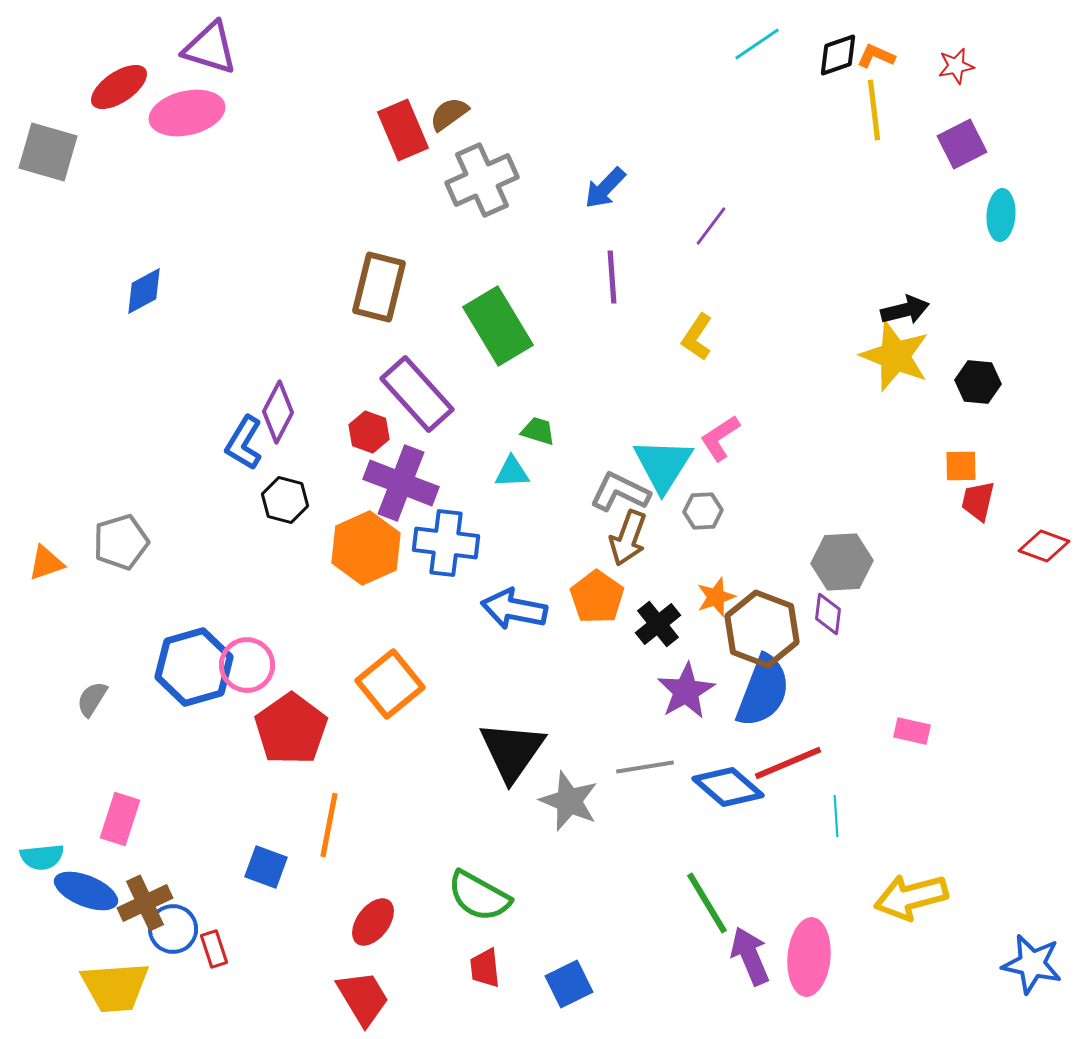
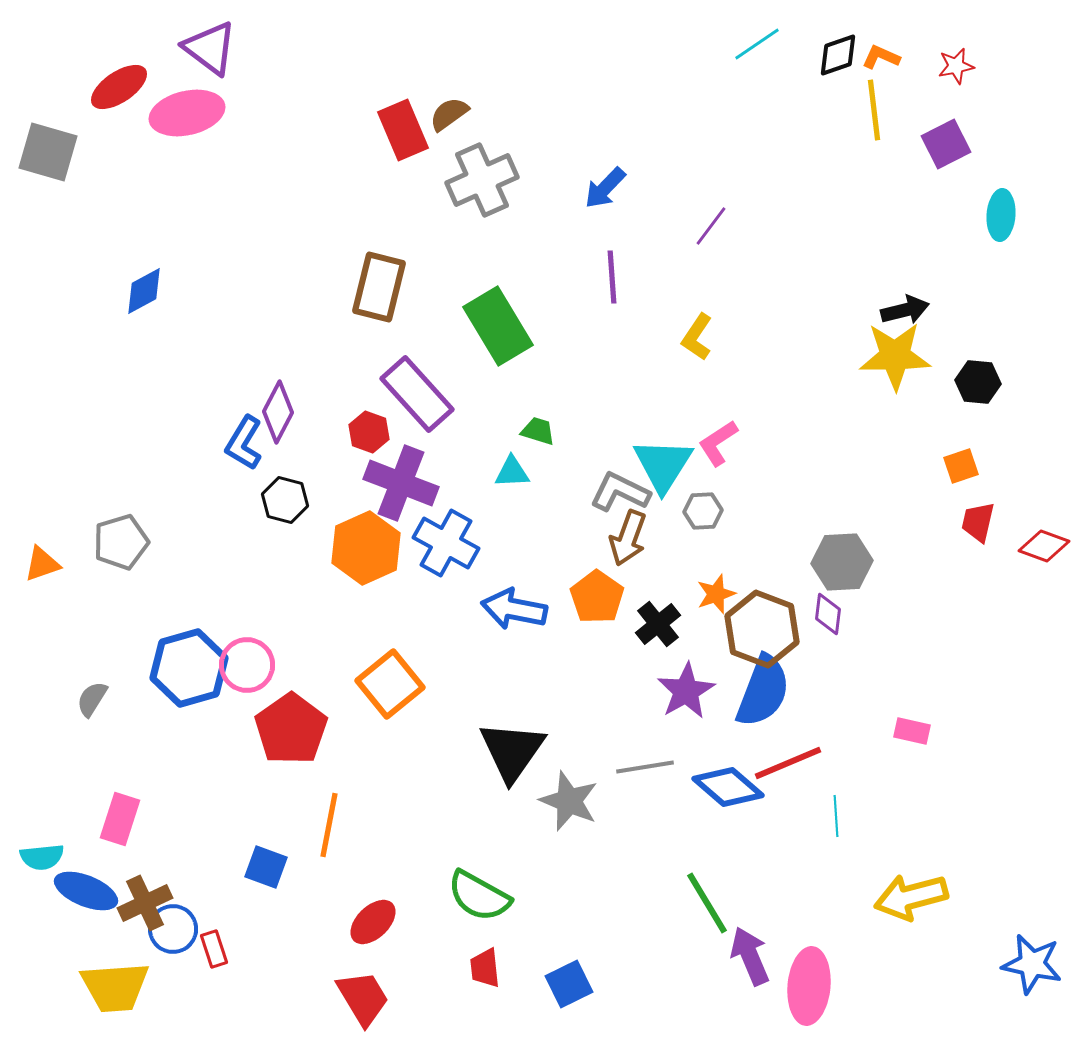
purple triangle at (210, 48): rotated 20 degrees clockwise
orange L-shape at (876, 56): moved 5 px right, 1 px down
purple square at (962, 144): moved 16 px left
yellow star at (895, 356): rotated 22 degrees counterclockwise
pink L-shape at (720, 438): moved 2 px left, 5 px down
orange square at (961, 466): rotated 18 degrees counterclockwise
red trapezoid at (978, 501): moved 21 px down
blue cross at (446, 543): rotated 22 degrees clockwise
orange triangle at (46, 563): moved 4 px left, 1 px down
orange star at (716, 597): moved 3 px up
blue hexagon at (194, 667): moved 5 px left, 1 px down
red ellipse at (373, 922): rotated 9 degrees clockwise
pink ellipse at (809, 957): moved 29 px down
